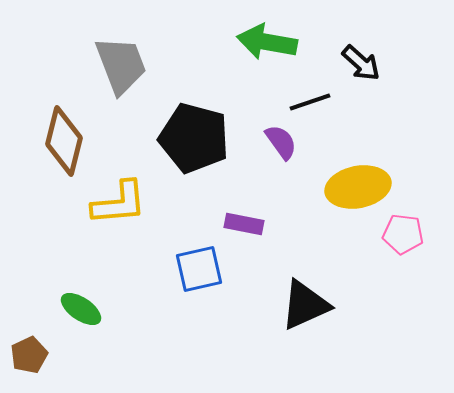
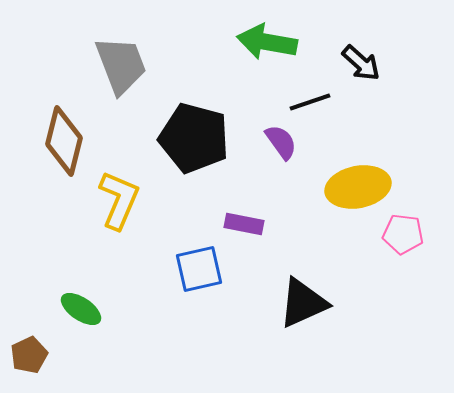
yellow L-shape: moved 3 px up; rotated 62 degrees counterclockwise
black triangle: moved 2 px left, 2 px up
